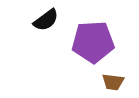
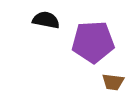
black semicircle: rotated 132 degrees counterclockwise
